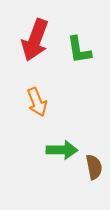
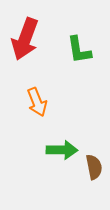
red arrow: moved 10 px left, 1 px up
